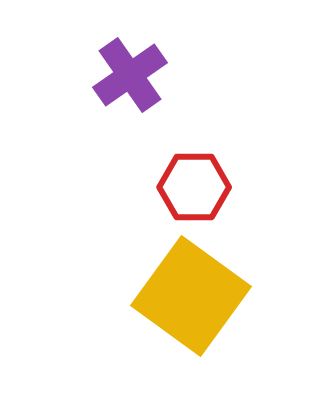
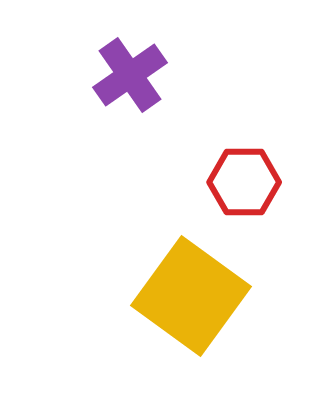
red hexagon: moved 50 px right, 5 px up
